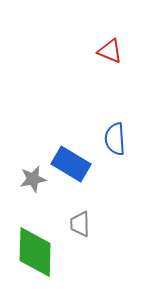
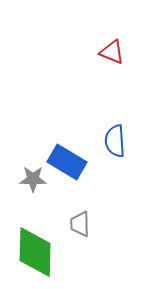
red triangle: moved 2 px right, 1 px down
blue semicircle: moved 2 px down
blue rectangle: moved 4 px left, 2 px up
gray star: rotated 12 degrees clockwise
